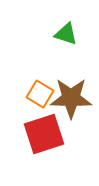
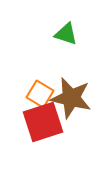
brown star: rotated 12 degrees clockwise
red square: moved 1 px left, 12 px up
